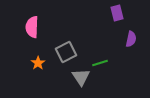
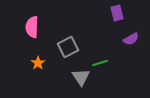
purple semicircle: rotated 49 degrees clockwise
gray square: moved 2 px right, 5 px up
